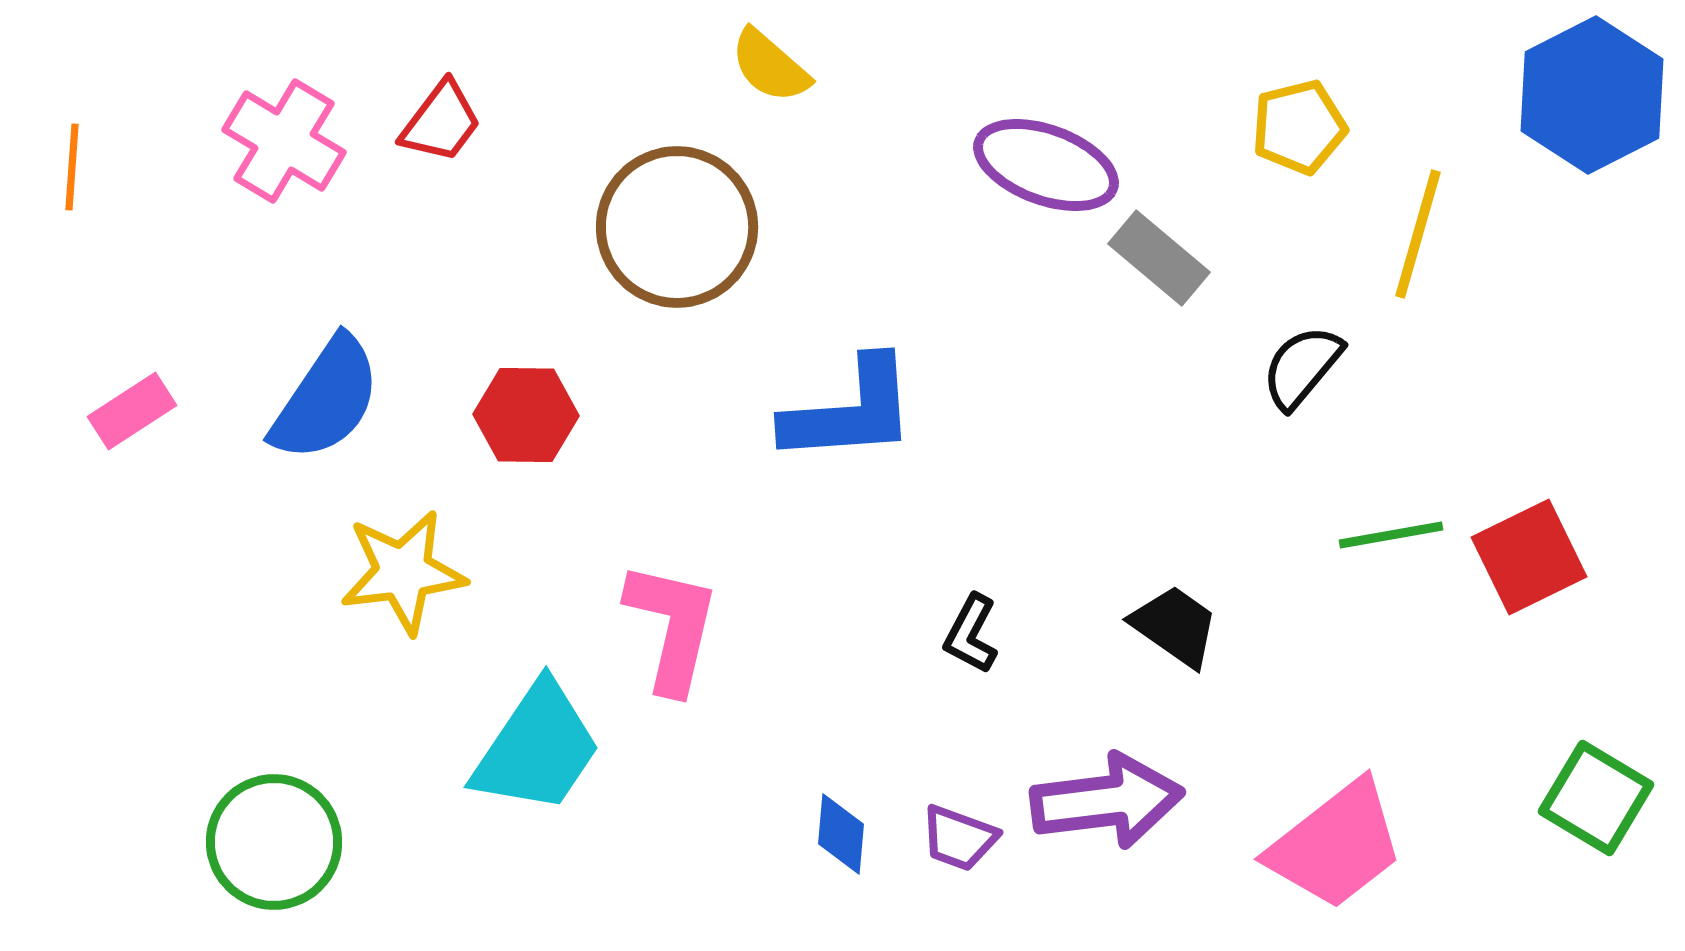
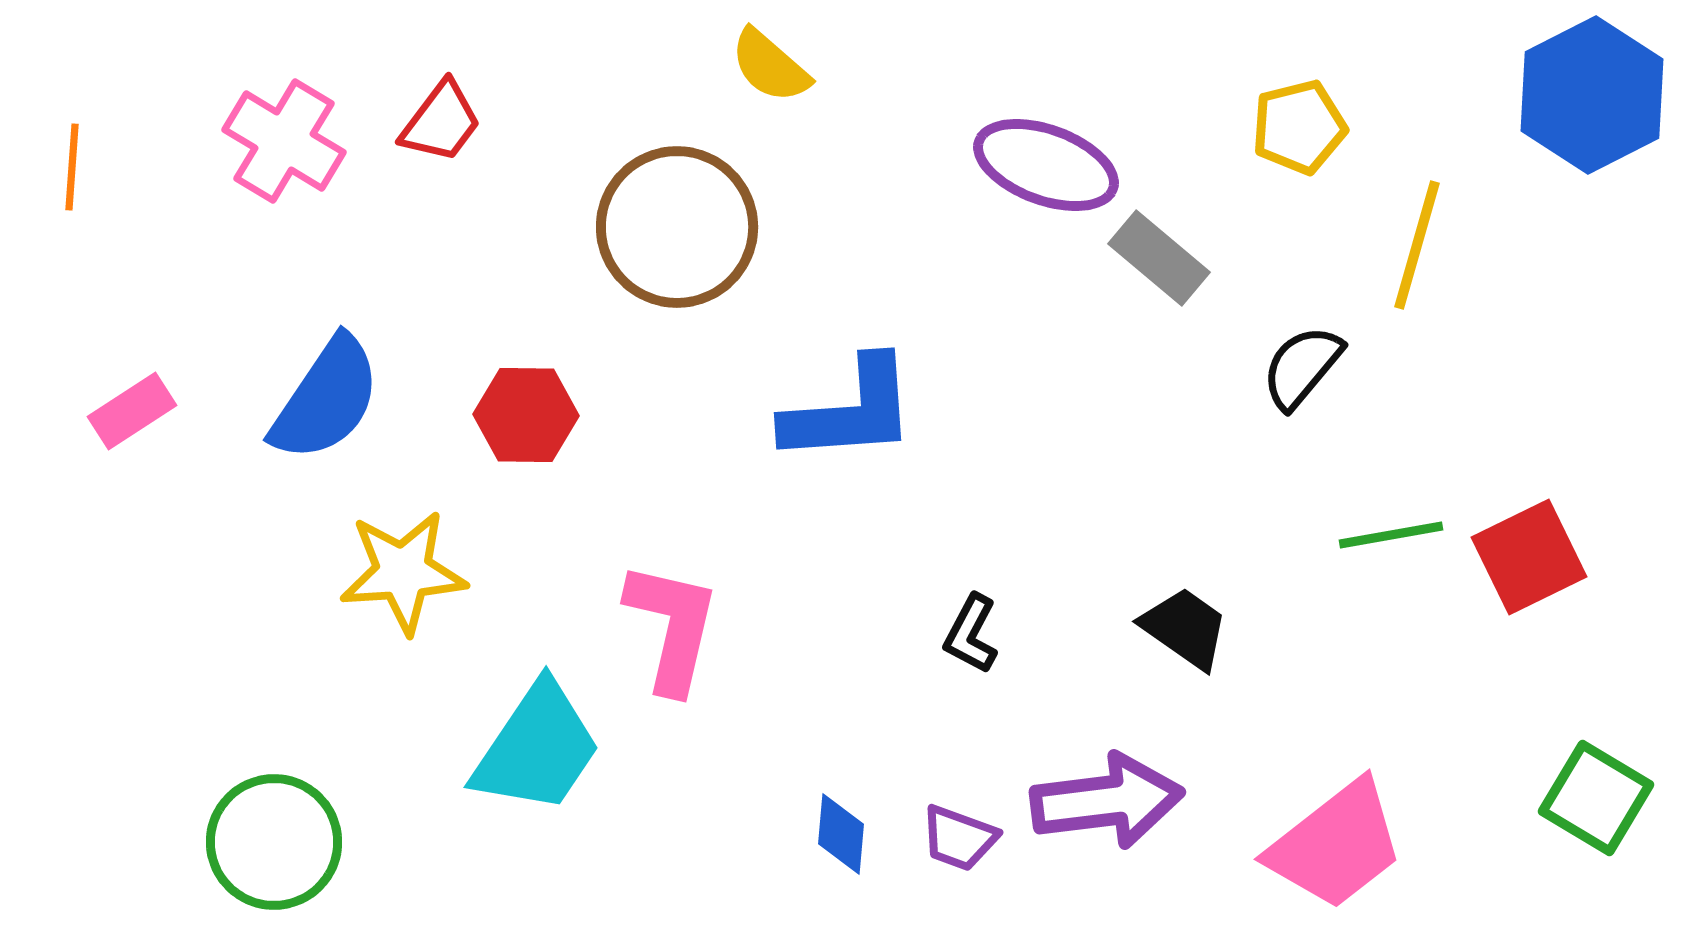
yellow line: moved 1 px left, 11 px down
yellow star: rotated 3 degrees clockwise
black trapezoid: moved 10 px right, 2 px down
